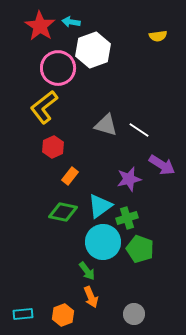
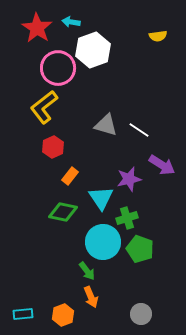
red star: moved 3 px left, 2 px down
cyan triangle: moved 1 px right, 8 px up; rotated 28 degrees counterclockwise
gray circle: moved 7 px right
